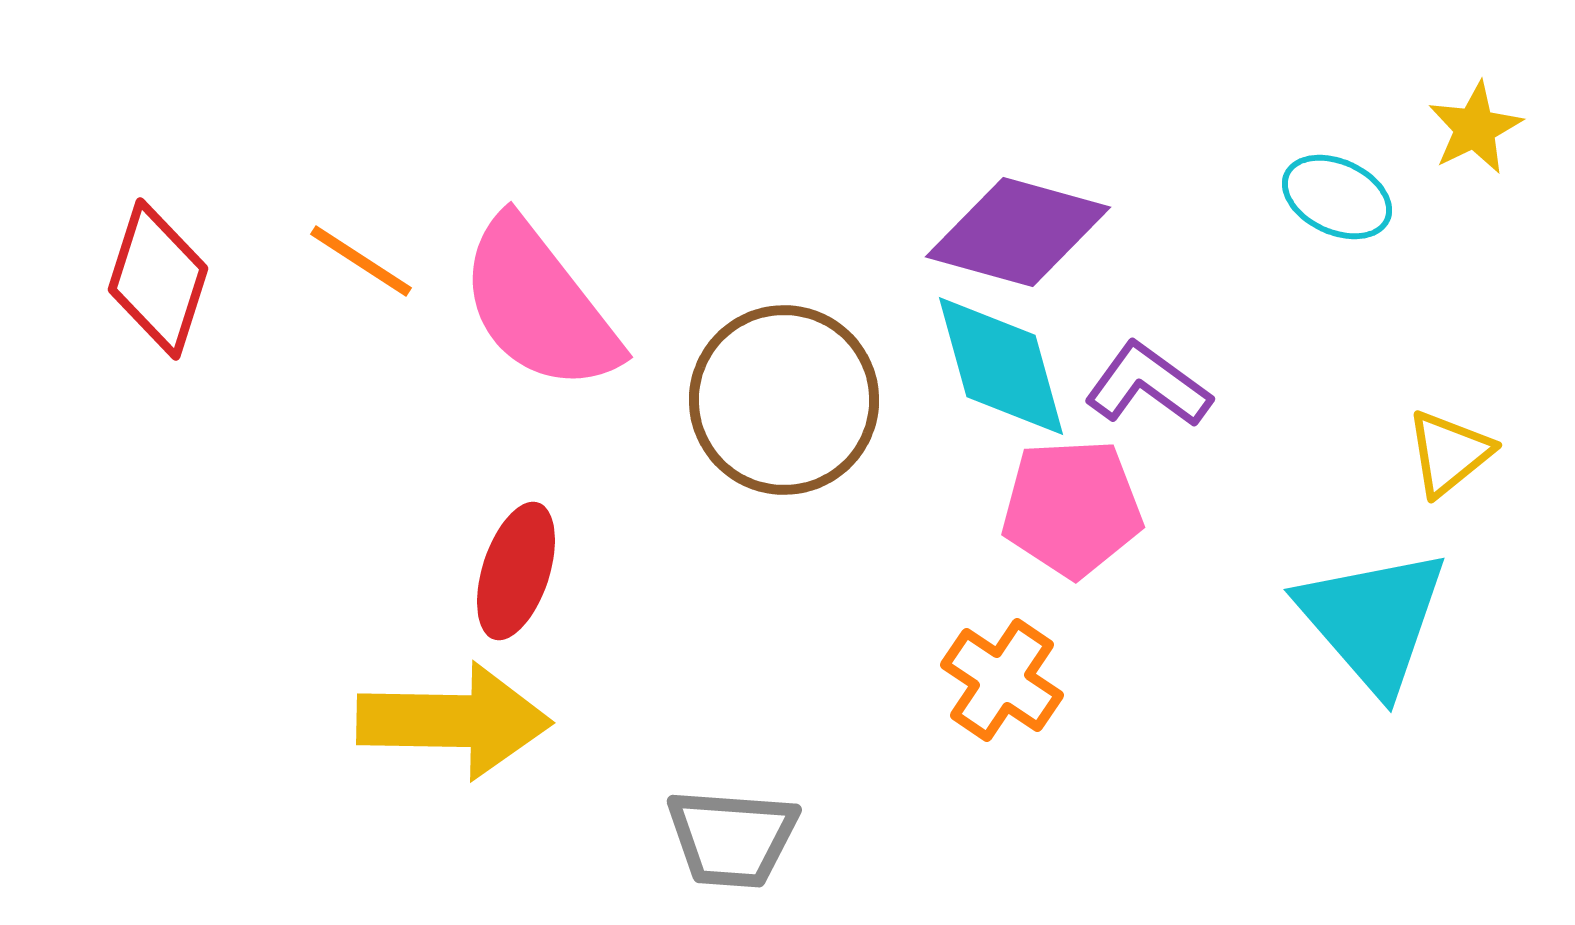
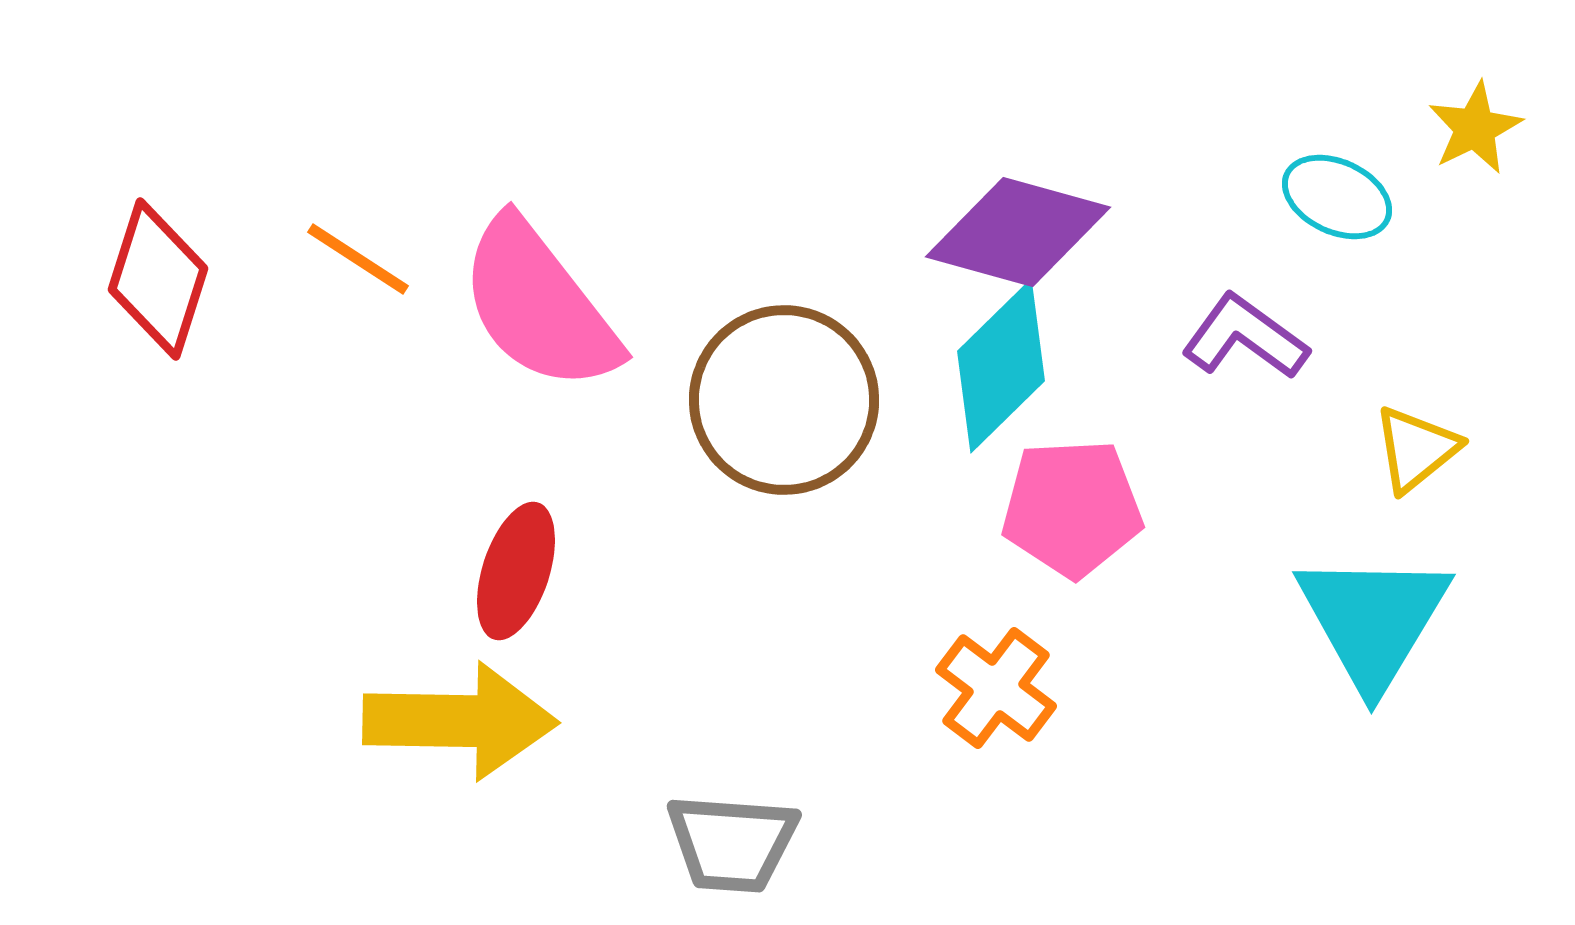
orange line: moved 3 px left, 2 px up
cyan diamond: rotated 61 degrees clockwise
purple L-shape: moved 97 px right, 48 px up
yellow triangle: moved 33 px left, 4 px up
cyan triangle: rotated 12 degrees clockwise
orange cross: moved 6 px left, 8 px down; rotated 3 degrees clockwise
yellow arrow: moved 6 px right
gray trapezoid: moved 5 px down
